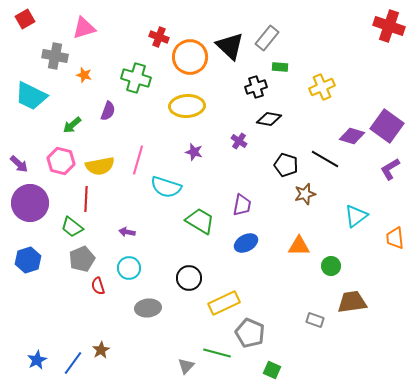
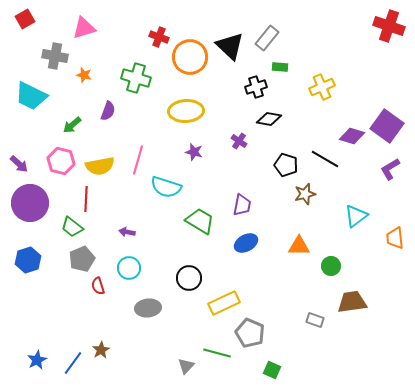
yellow ellipse at (187, 106): moved 1 px left, 5 px down
